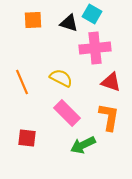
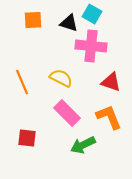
pink cross: moved 4 px left, 2 px up; rotated 12 degrees clockwise
orange L-shape: rotated 32 degrees counterclockwise
